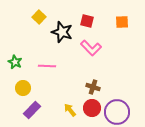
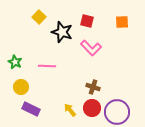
yellow circle: moved 2 px left, 1 px up
purple rectangle: moved 1 px left, 1 px up; rotated 72 degrees clockwise
